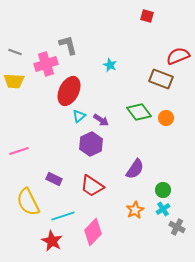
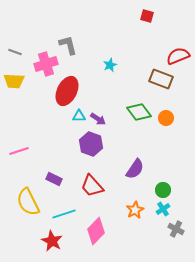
cyan star: rotated 24 degrees clockwise
red ellipse: moved 2 px left
cyan triangle: rotated 40 degrees clockwise
purple arrow: moved 3 px left, 1 px up
purple hexagon: rotated 15 degrees counterclockwise
red trapezoid: rotated 15 degrees clockwise
cyan line: moved 1 px right, 2 px up
gray cross: moved 1 px left, 2 px down
pink diamond: moved 3 px right, 1 px up
